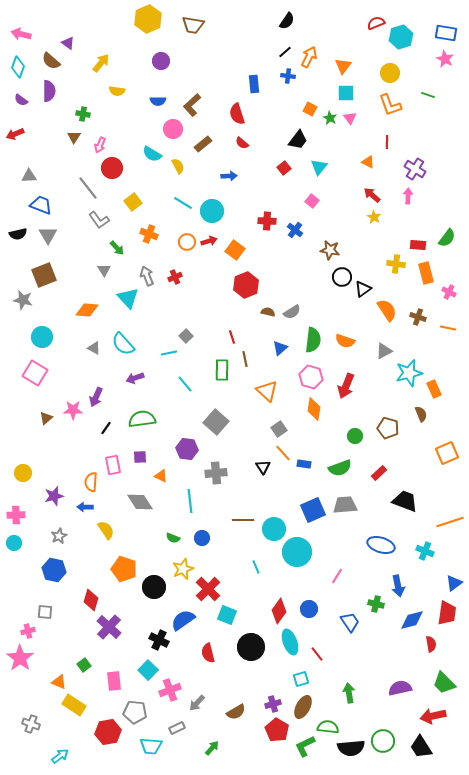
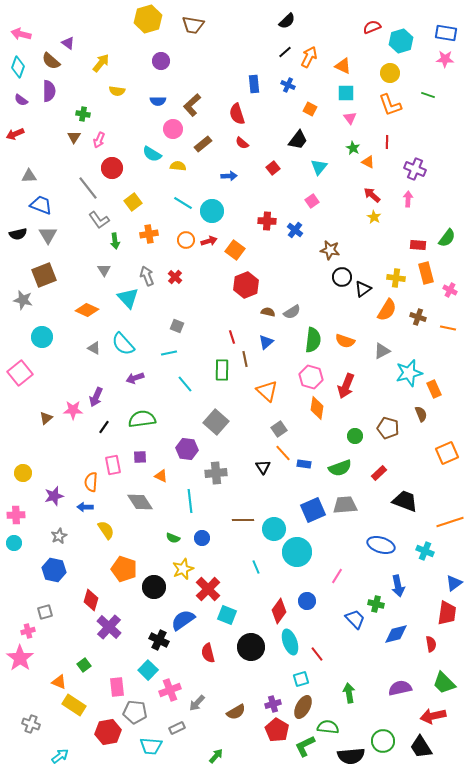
yellow hexagon at (148, 19): rotated 8 degrees clockwise
black semicircle at (287, 21): rotated 12 degrees clockwise
red semicircle at (376, 23): moved 4 px left, 4 px down
cyan hexagon at (401, 37): moved 4 px down
pink star at (445, 59): rotated 24 degrees counterclockwise
orange triangle at (343, 66): rotated 42 degrees counterclockwise
blue cross at (288, 76): moved 9 px down; rotated 16 degrees clockwise
green star at (330, 118): moved 23 px right, 30 px down
pink arrow at (100, 145): moved 1 px left, 5 px up
yellow semicircle at (178, 166): rotated 56 degrees counterclockwise
red square at (284, 168): moved 11 px left
purple cross at (415, 169): rotated 10 degrees counterclockwise
pink arrow at (408, 196): moved 3 px down
pink square at (312, 201): rotated 16 degrees clockwise
orange cross at (149, 234): rotated 30 degrees counterclockwise
orange circle at (187, 242): moved 1 px left, 2 px up
green arrow at (117, 248): moved 2 px left, 7 px up; rotated 35 degrees clockwise
yellow cross at (396, 264): moved 14 px down
red cross at (175, 277): rotated 24 degrees counterclockwise
pink cross at (449, 292): moved 1 px right, 2 px up
orange diamond at (87, 310): rotated 20 degrees clockwise
orange semicircle at (387, 310): rotated 65 degrees clockwise
gray square at (186, 336): moved 9 px left, 10 px up; rotated 24 degrees counterclockwise
blue triangle at (280, 348): moved 14 px left, 6 px up
gray triangle at (384, 351): moved 2 px left
pink square at (35, 373): moved 15 px left; rotated 20 degrees clockwise
orange diamond at (314, 409): moved 3 px right, 1 px up
black line at (106, 428): moved 2 px left, 1 px up
blue circle at (309, 609): moved 2 px left, 8 px up
gray square at (45, 612): rotated 21 degrees counterclockwise
blue diamond at (412, 620): moved 16 px left, 14 px down
blue trapezoid at (350, 622): moved 5 px right, 3 px up; rotated 10 degrees counterclockwise
pink rectangle at (114, 681): moved 3 px right, 6 px down
green arrow at (212, 748): moved 4 px right, 8 px down
black semicircle at (351, 748): moved 8 px down
